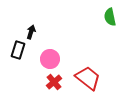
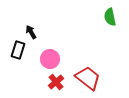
black arrow: rotated 48 degrees counterclockwise
red cross: moved 2 px right
